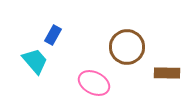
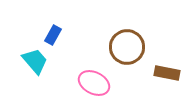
brown rectangle: rotated 10 degrees clockwise
